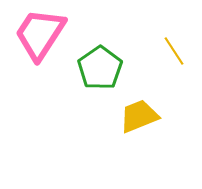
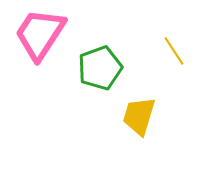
green pentagon: rotated 15 degrees clockwise
yellow trapezoid: rotated 51 degrees counterclockwise
